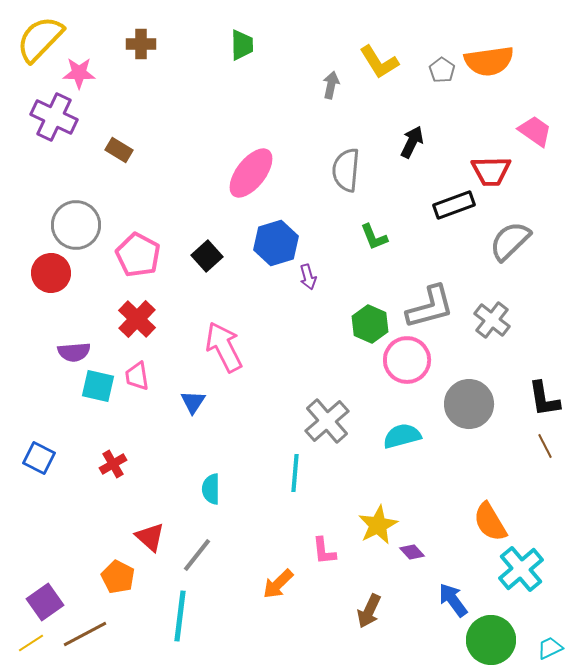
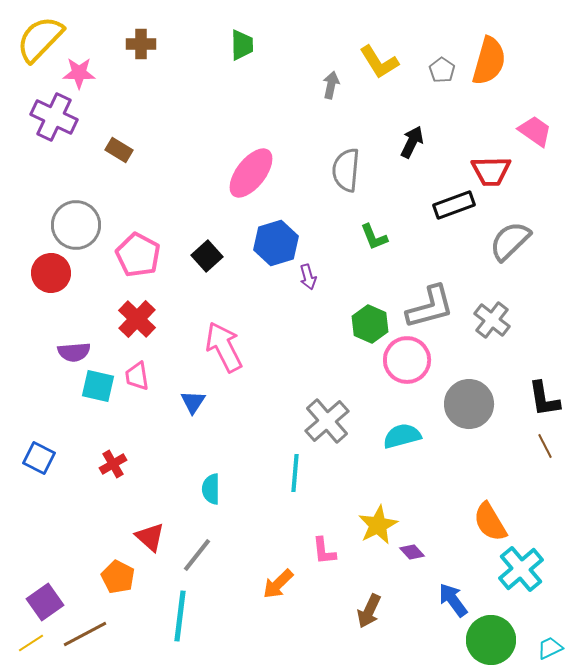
orange semicircle at (489, 61): rotated 66 degrees counterclockwise
